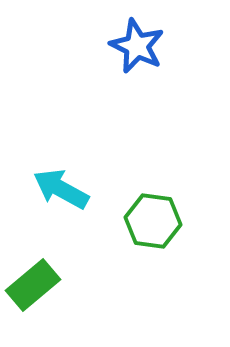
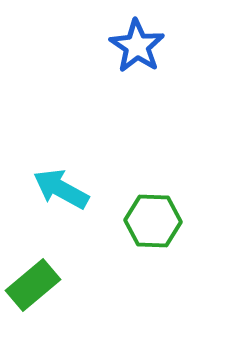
blue star: rotated 8 degrees clockwise
green hexagon: rotated 6 degrees counterclockwise
